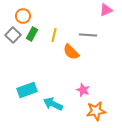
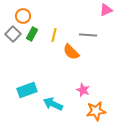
gray square: moved 1 px up
